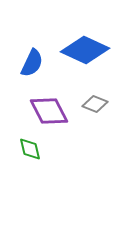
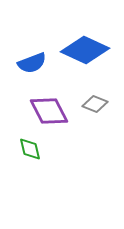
blue semicircle: rotated 44 degrees clockwise
